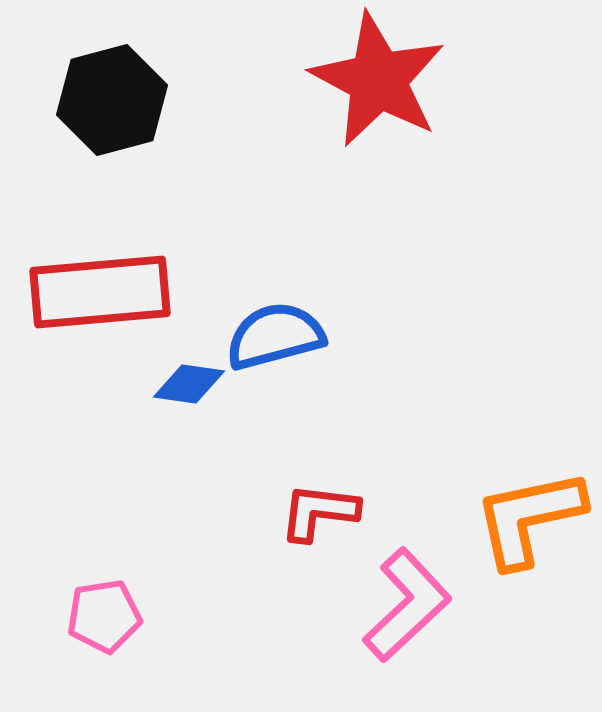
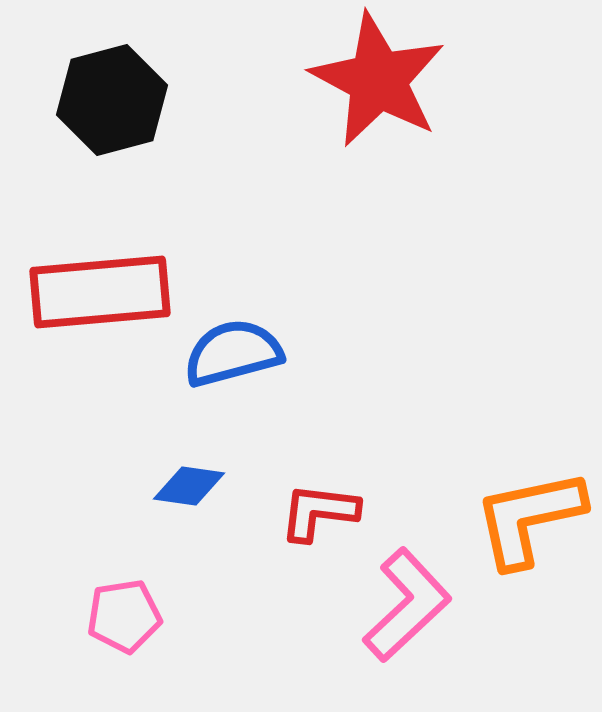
blue semicircle: moved 42 px left, 17 px down
blue diamond: moved 102 px down
pink pentagon: moved 20 px right
